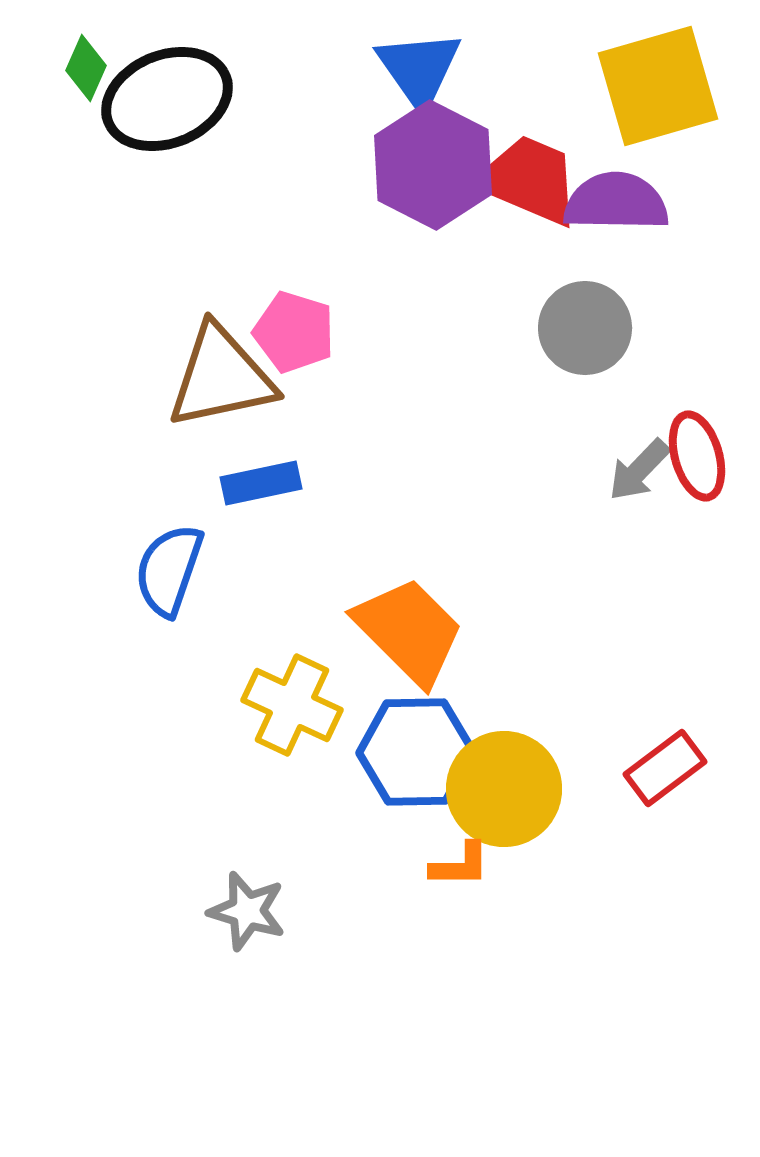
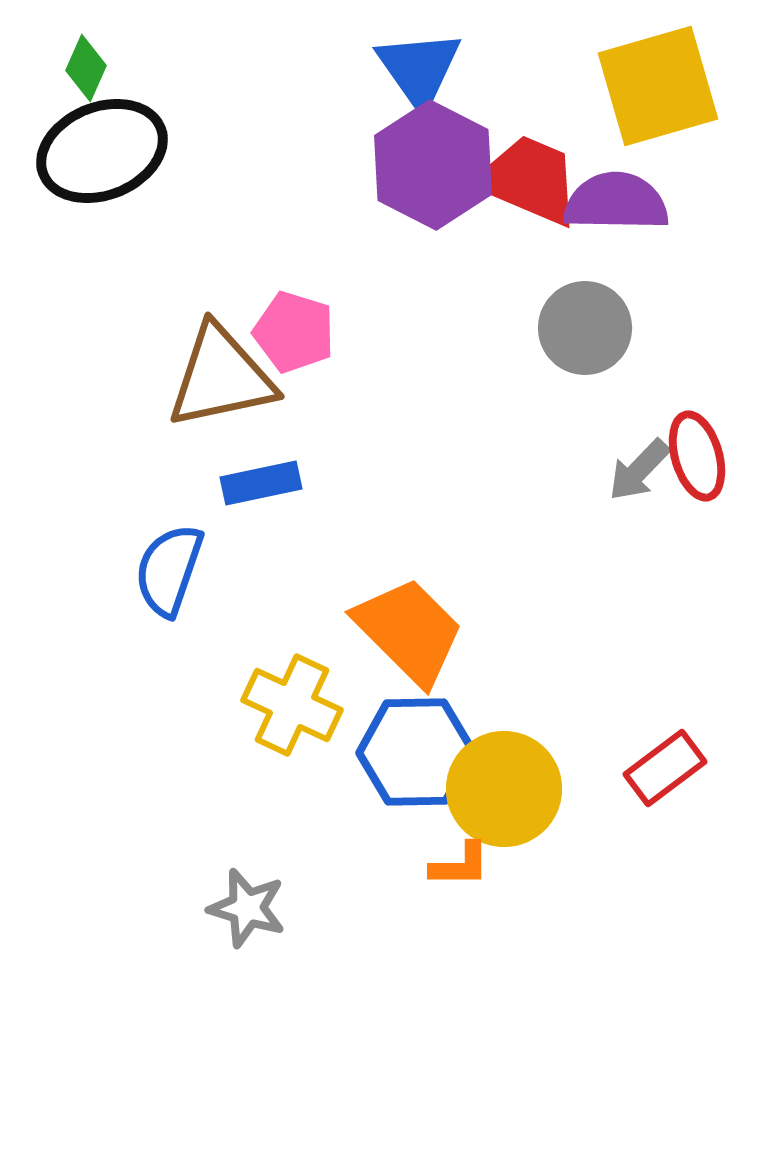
black ellipse: moved 65 px left, 52 px down
gray star: moved 3 px up
